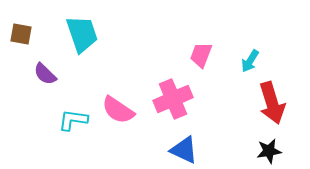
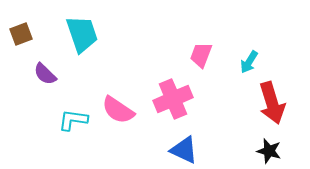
brown square: rotated 30 degrees counterclockwise
cyan arrow: moved 1 px left, 1 px down
black star: rotated 25 degrees clockwise
